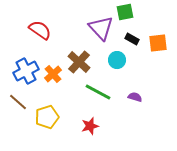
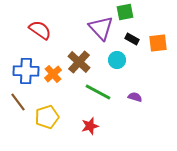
blue cross: rotated 30 degrees clockwise
brown line: rotated 12 degrees clockwise
